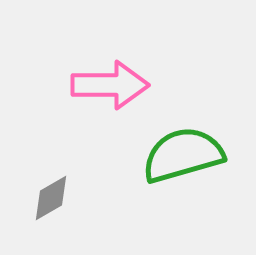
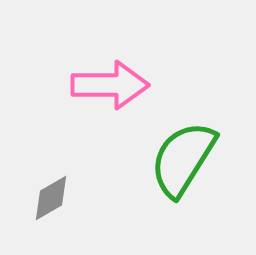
green semicircle: moved 4 px down; rotated 42 degrees counterclockwise
